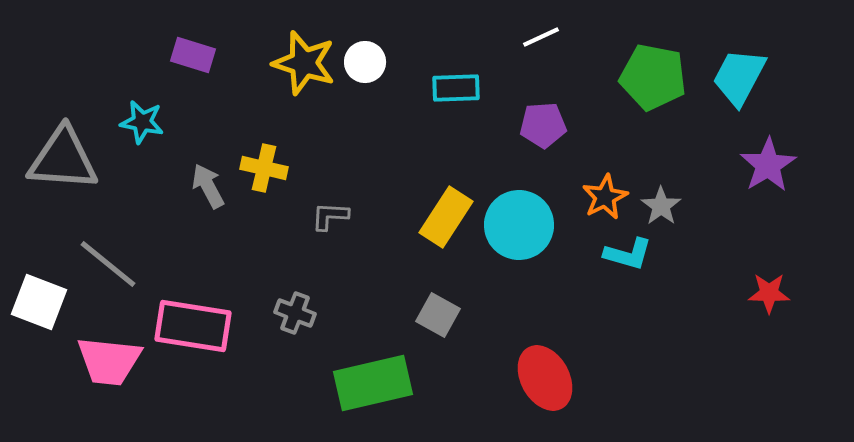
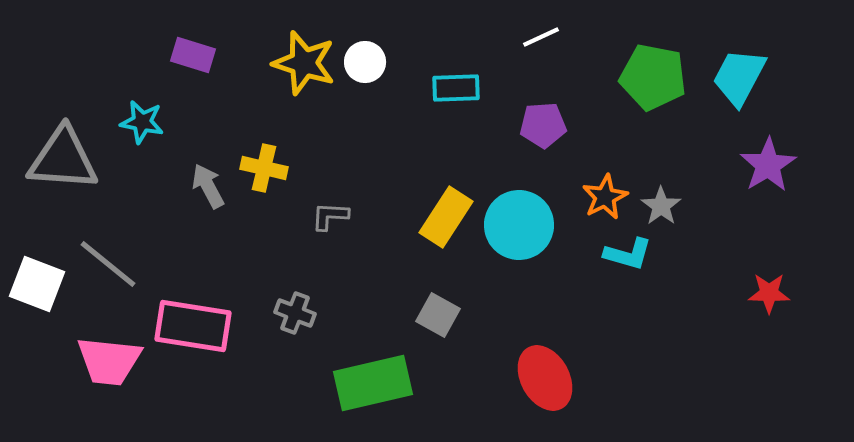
white square: moved 2 px left, 18 px up
